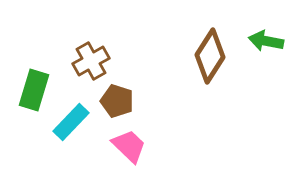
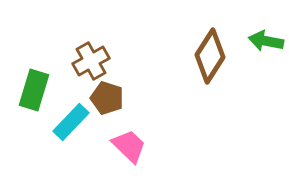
brown pentagon: moved 10 px left, 3 px up
